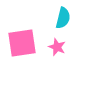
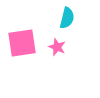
cyan semicircle: moved 4 px right
